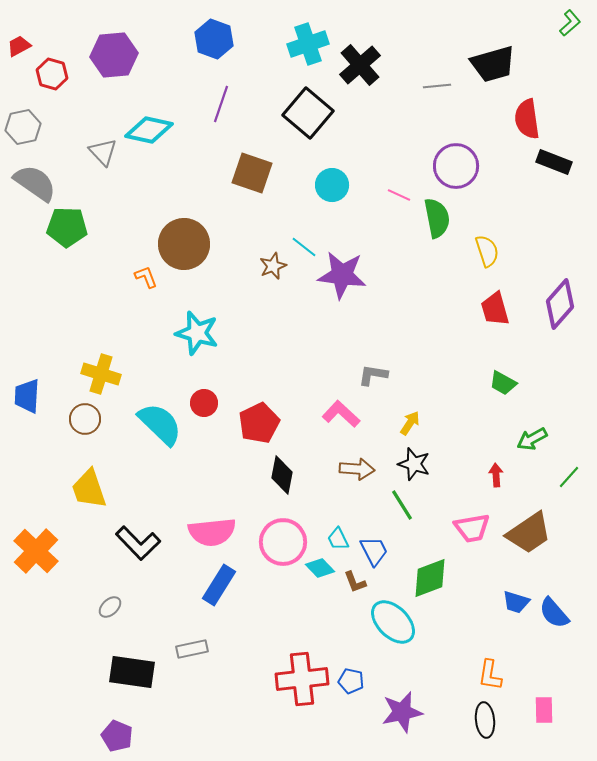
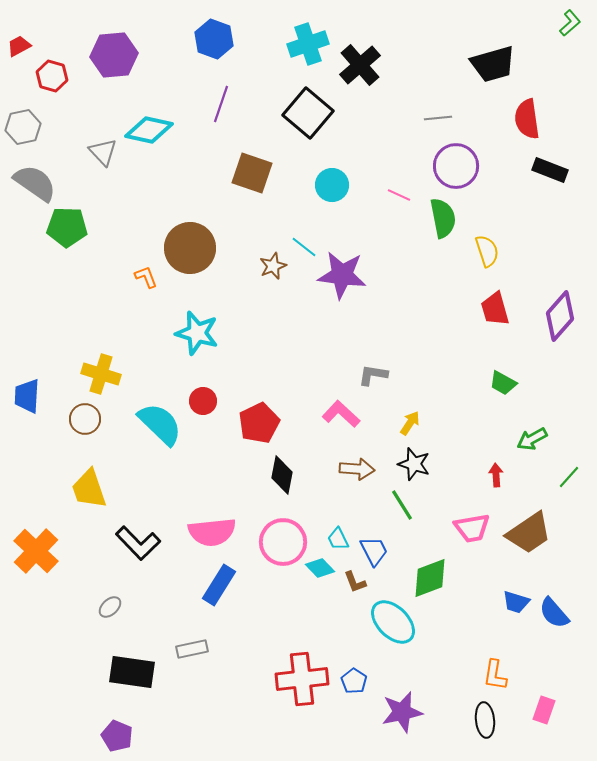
red hexagon at (52, 74): moved 2 px down
gray line at (437, 86): moved 1 px right, 32 px down
black rectangle at (554, 162): moved 4 px left, 8 px down
green semicircle at (437, 218): moved 6 px right
brown circle at (184, 244): moved 6 px right, 4 px down
purple diamond at (560, 304): moved 12 px down
red circle at (204, 403): moved 1 px left, 2 px up
orange L-shape at (490, 675): moved 5 px right
blue pentagon at (351, 681): moved 3 px right; rotated 20 degrees clockwise
pink rectangle at (544, 710): rotated 20 degrees clockwise
